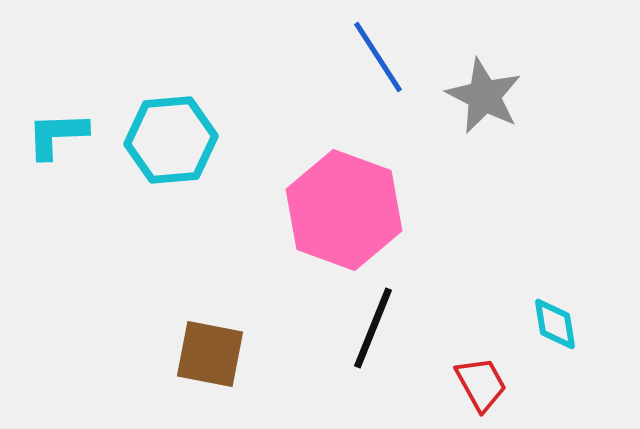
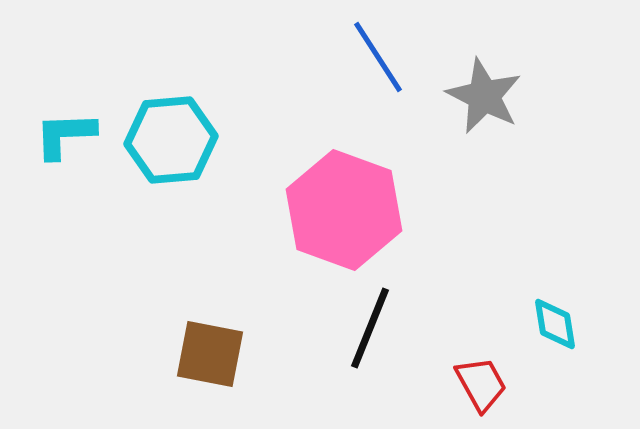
cyan L-shape: moved 8 px right
black line: moved 3 px left
